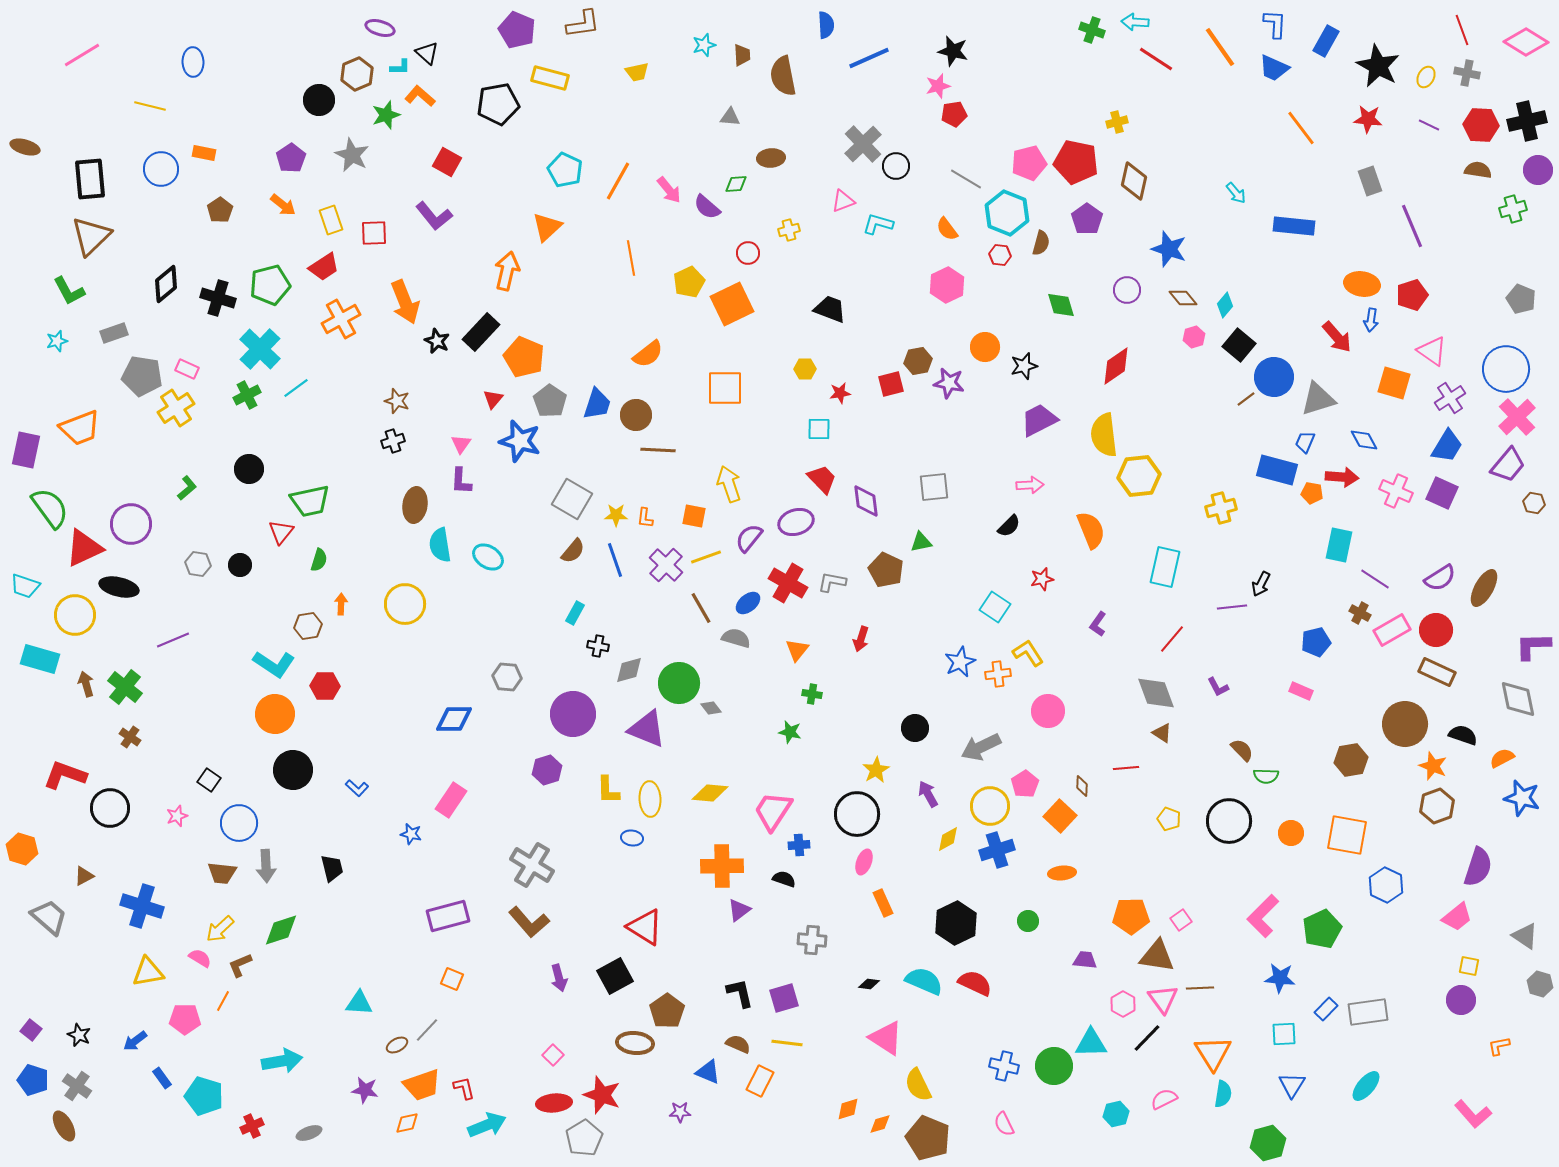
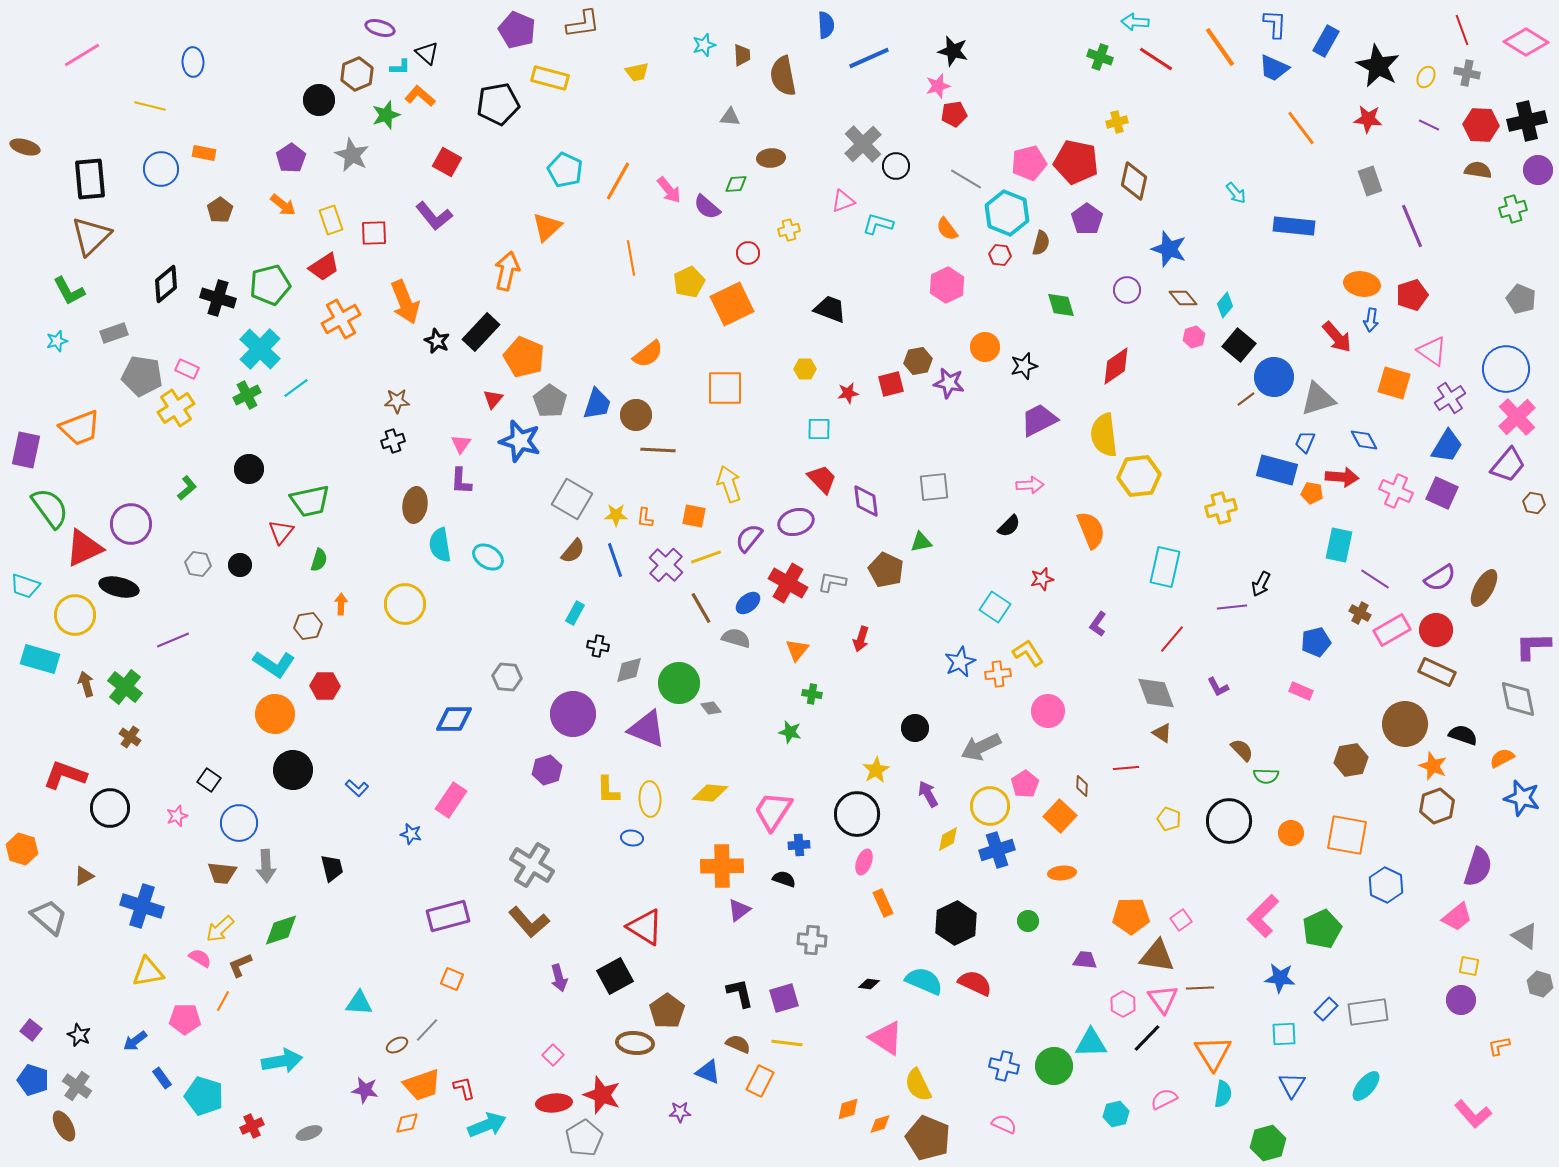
green cross at (1092, 30): moved 8 px right, 27 px down
red star at (840, 393): moved 8 px right
brown star at (397, 401): rotated 20 degrees counterclockwise
pink semicircle at (1004, 1124): rotated 140 degrees clockwise
